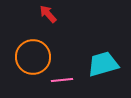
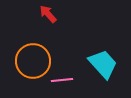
orange circle: moved 4 px down
cyan trapezoid: rotated 64 degrees clockwise
